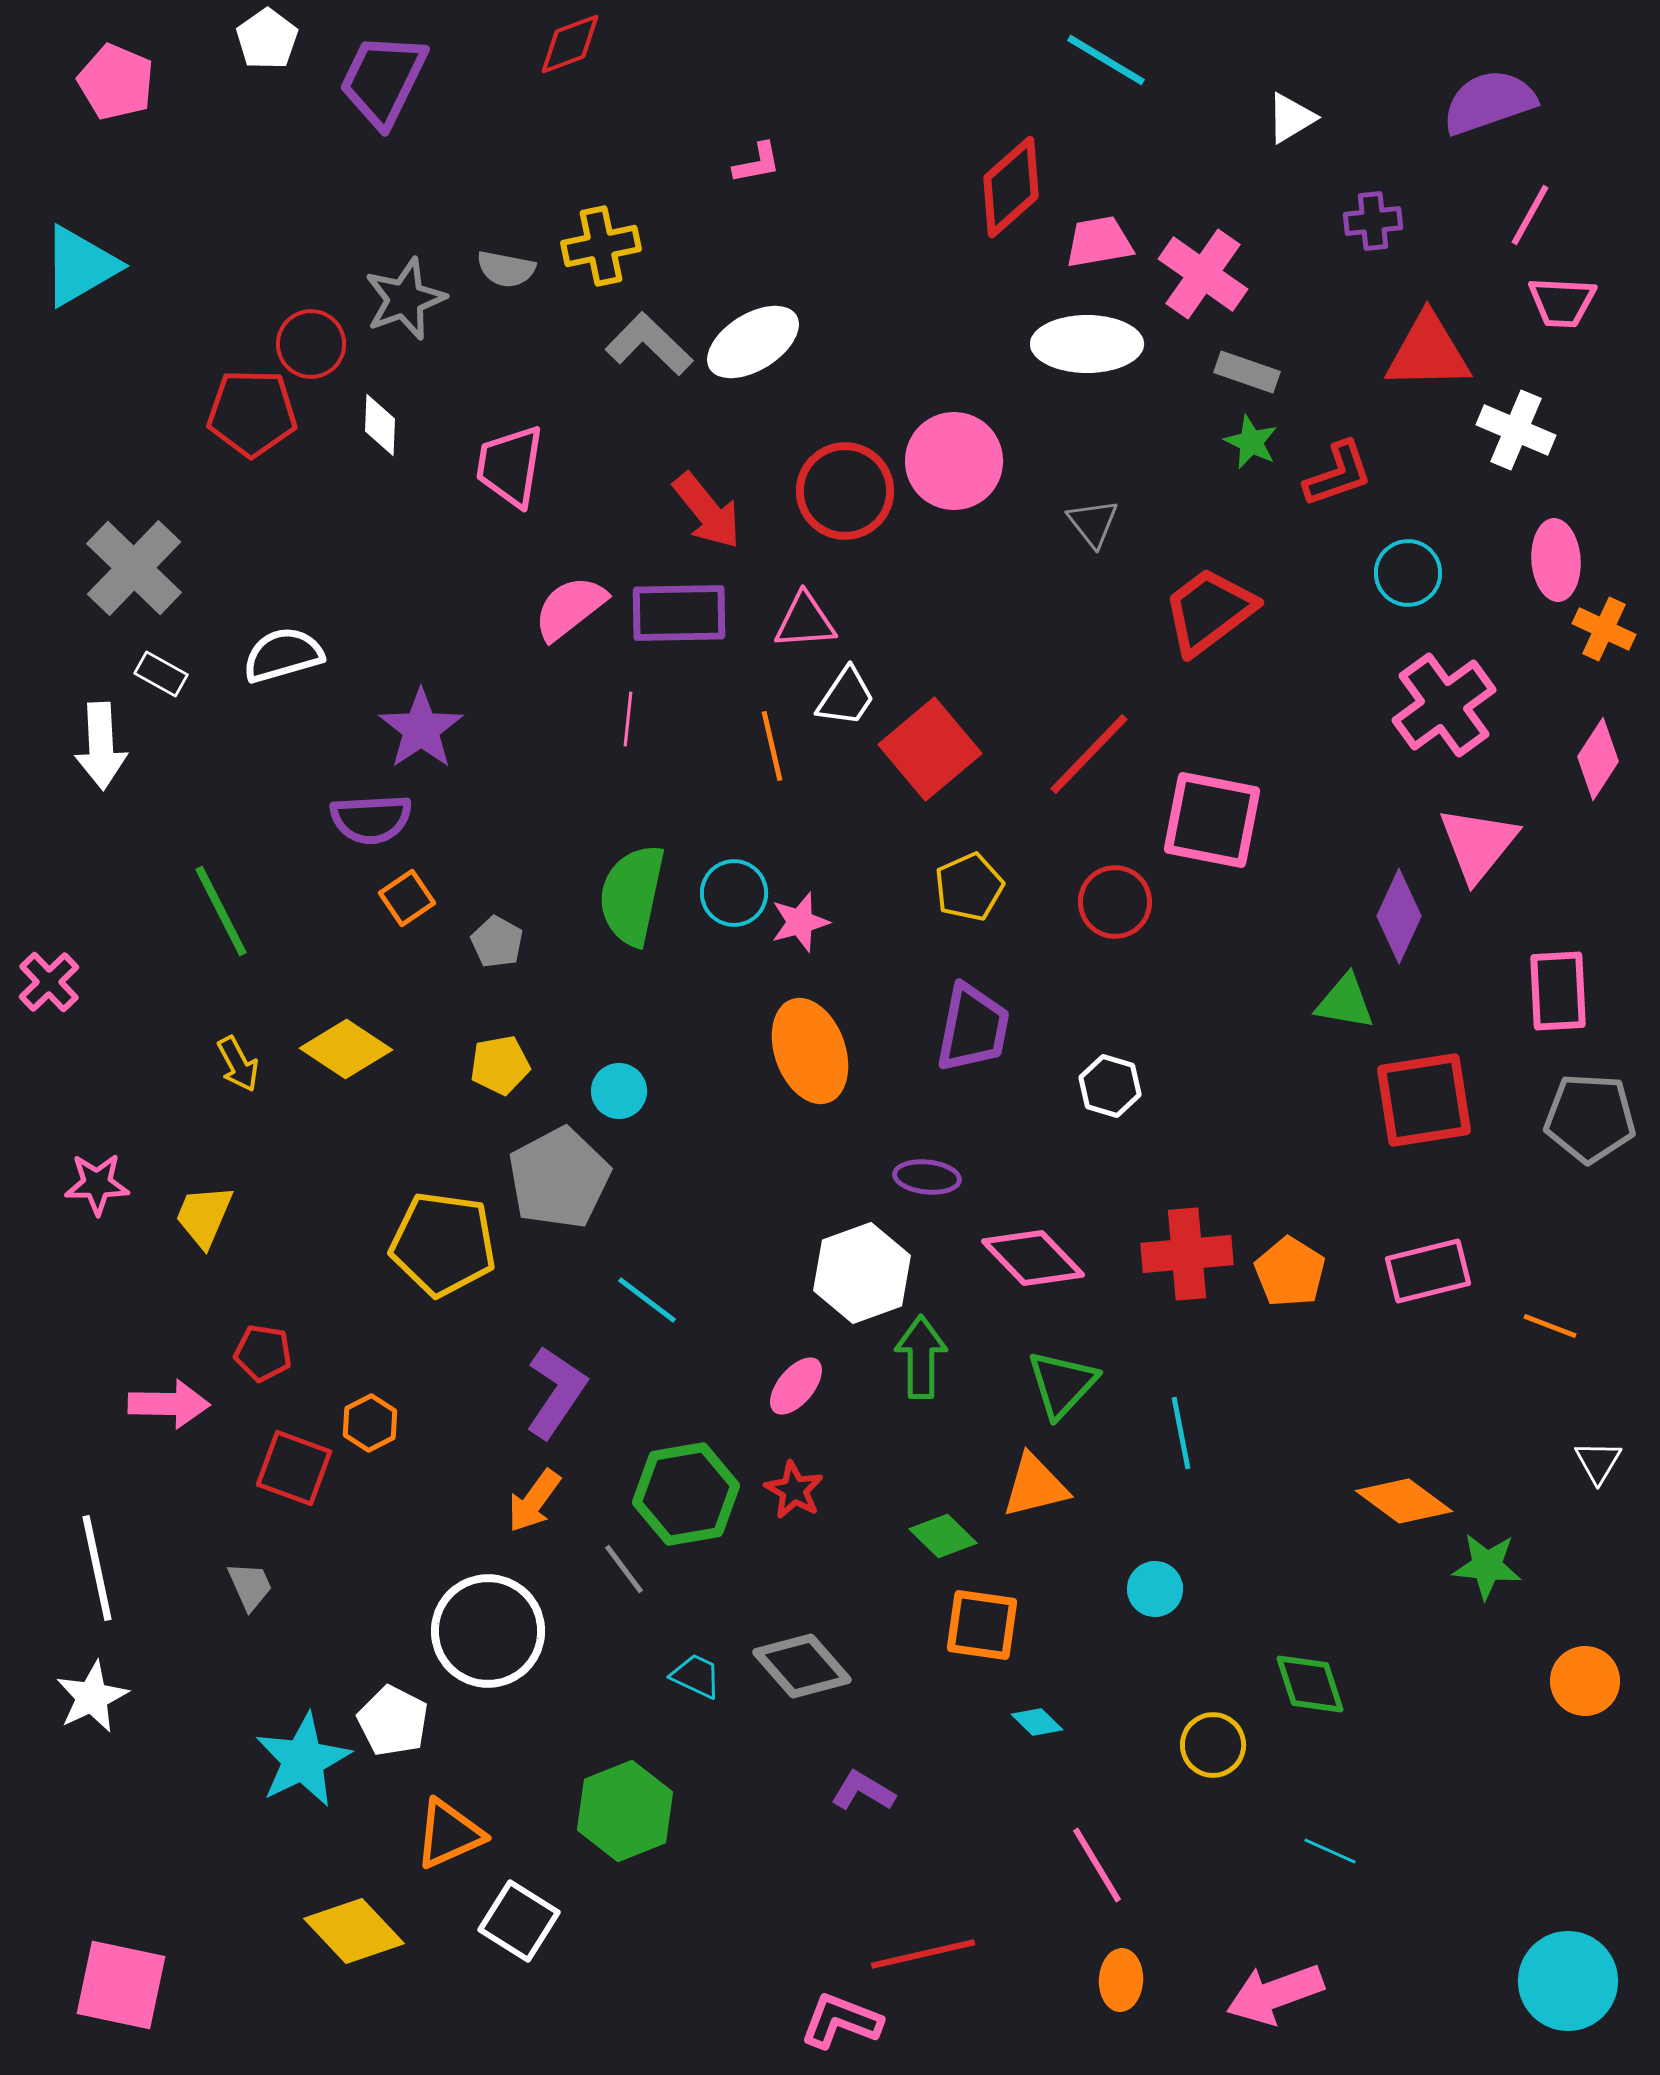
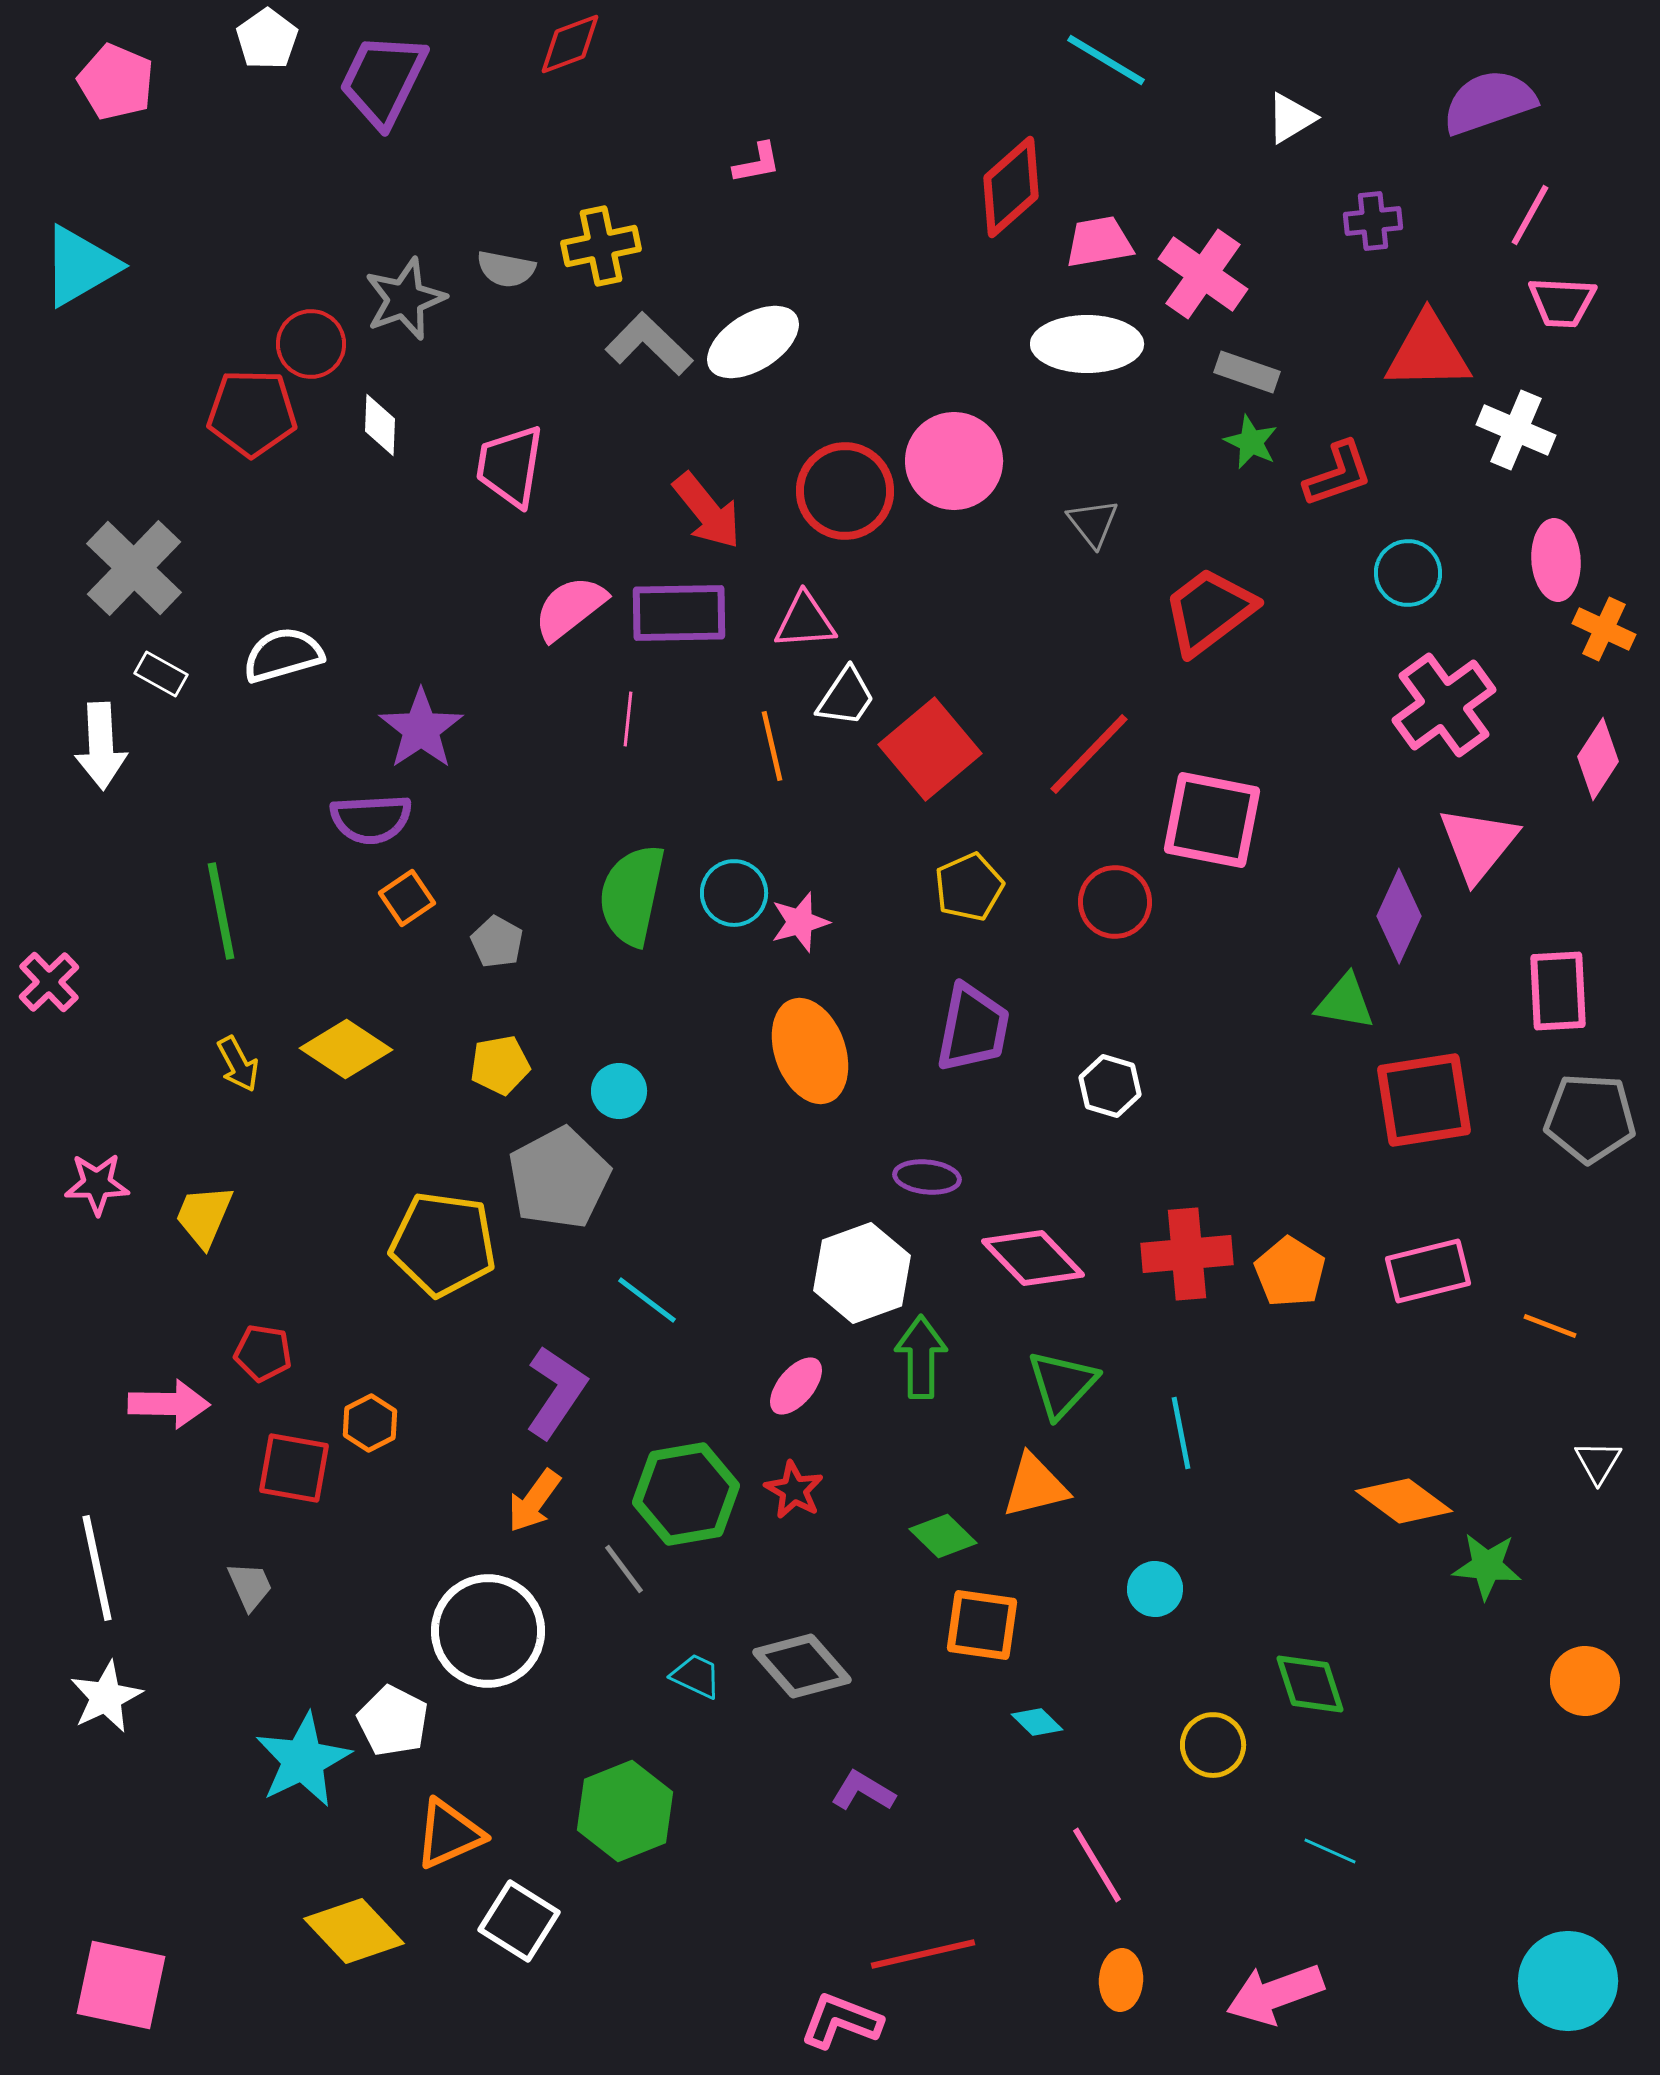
green line at (221, 911): rotated 16 degrees clockwise
red square at (294, 1468): rotated 10 degrees counterclockwise
white star at (92, 1697): moved 14 px right
